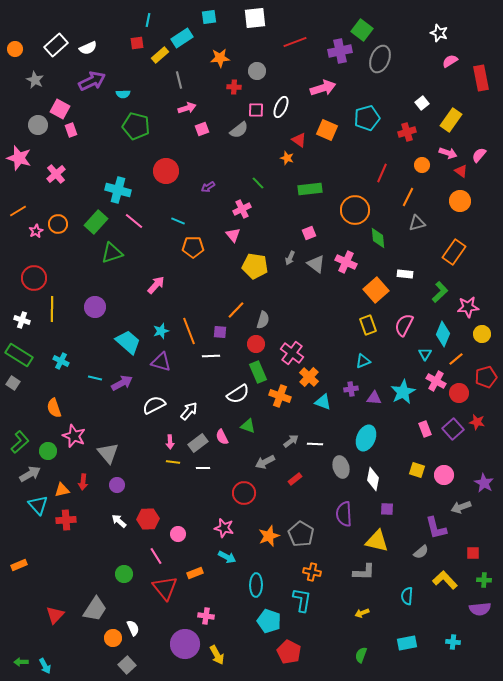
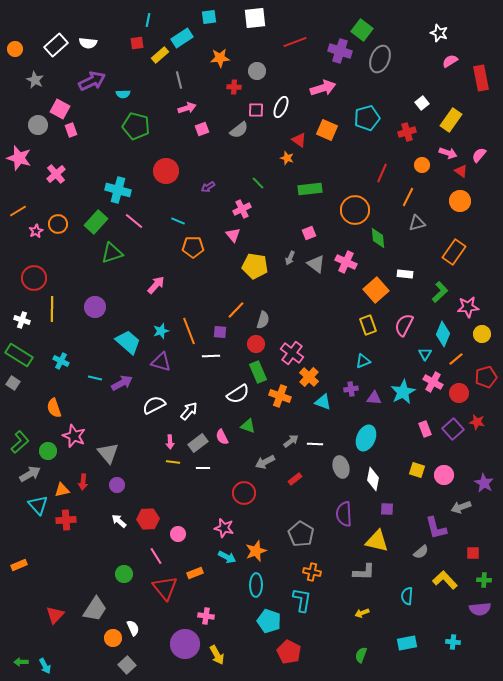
white semicircle at (88, 48): moved 5 px up; rotated 30 degrees clockwise
purple cross at (340, 51): rotated 30 degrees clockwise
pink cross at (436, 381): moved 3 px left, 1 px down
orange star at (269, 536): moved 13 px left, 15 px down
